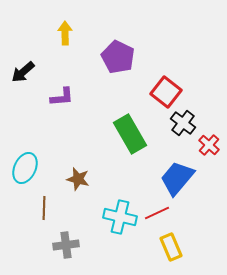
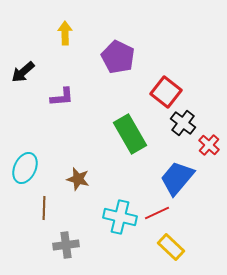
yellow rectangle: rotated 24 degrees counterclockwise
